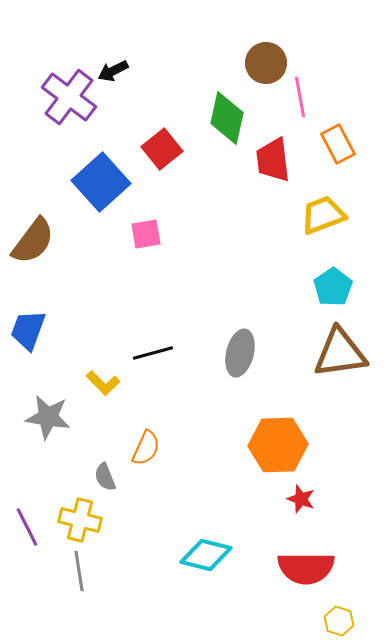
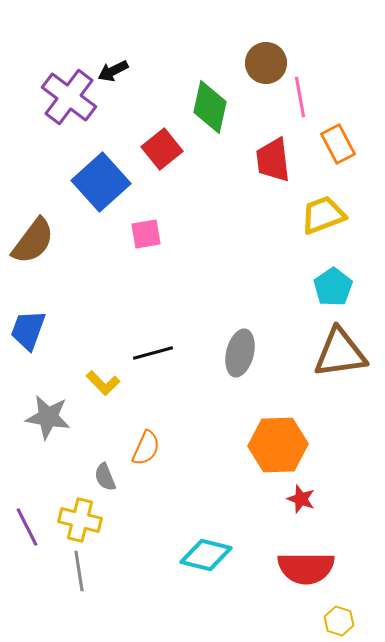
green diamond: moved 17 px left, 11 px up
